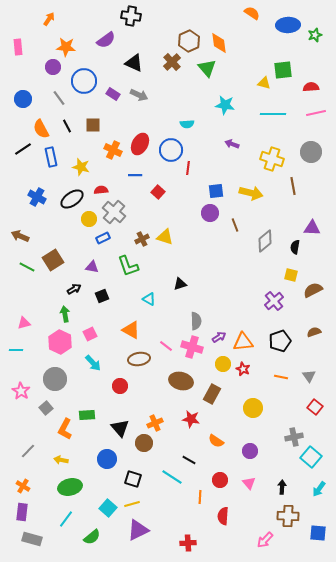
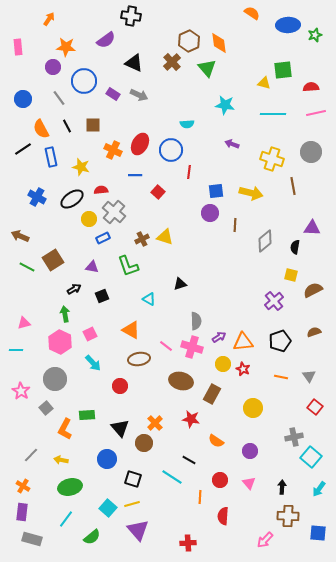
red line at (188, 168): moved 1 px right, 4 px down
brown line at (235, 225): rotated 24 degrees clockwise
orange cross at (155, 423): rotated 21 degrees counterclockwise
gray line at (28, 451): moved 3 px right, 4 px down
purple triangle at (138, 530): rotated 45 degrees counterclockwise
